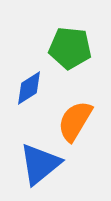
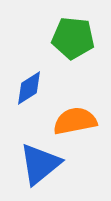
green pentagon: moved 3 px right, 10 px up
orange semicircle: rotated 48 degrees clockwise
